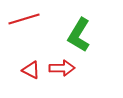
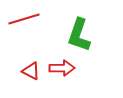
green L-shape: rotated 12 degrees counterclockwise
red triangle: moved 1 px down
